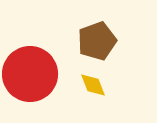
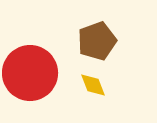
red circle: moved 1 px up
